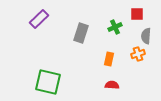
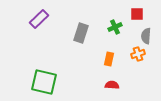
green square: moved 4 px left
